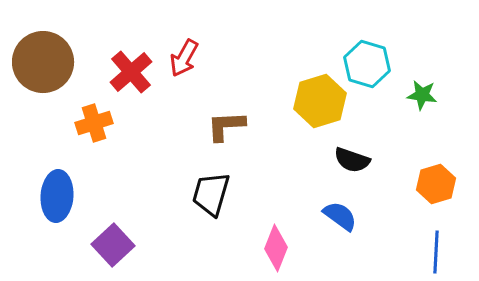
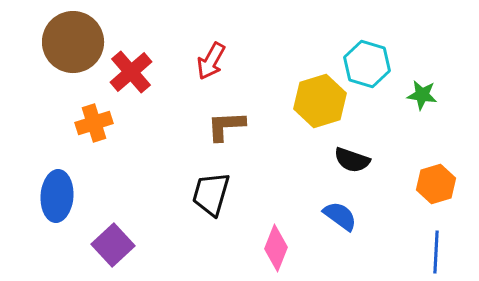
red arrow: moved 27 px right, 3 px down
brown circle: moved 30 px right, 20 px up
